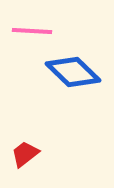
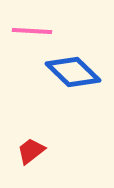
red trapezoid: moved 6 px right, 3 px up
